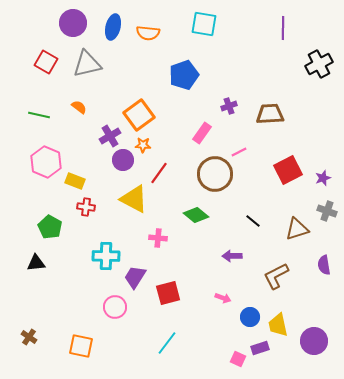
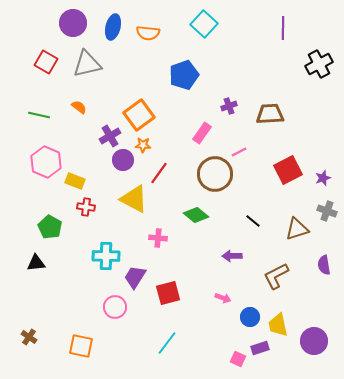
cyan square at (204, 24): rotated 32 degrees clockwise
